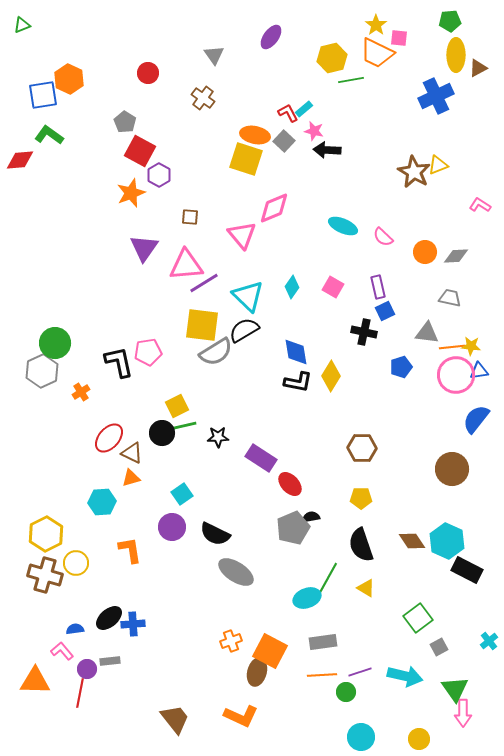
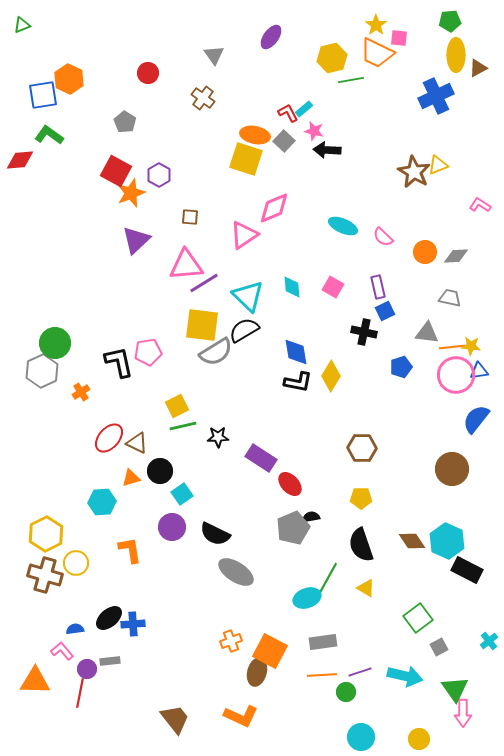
red square at (140, 151): moved 24 px left, 20 px down
pink triangle at (242, 235): moved 2 px right; rotated 36 degrees clockwise
purple triangle at (144, 248): moved 8 px left, 8 px up; rotated 12 degrees clockwise
cyan diamond at (292, 287): rotated 40 degrees counterclockwise
black circle at (162, 433): moved 2 px left, 38 px down
brown triangle at (132, 453): moved 5 px right, 10 px up
